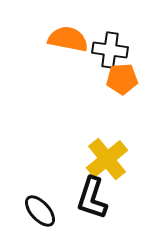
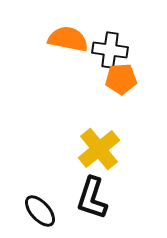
orange pentagon: moved 1 px left
yellow cross: moved 8 px left, 10 px up
